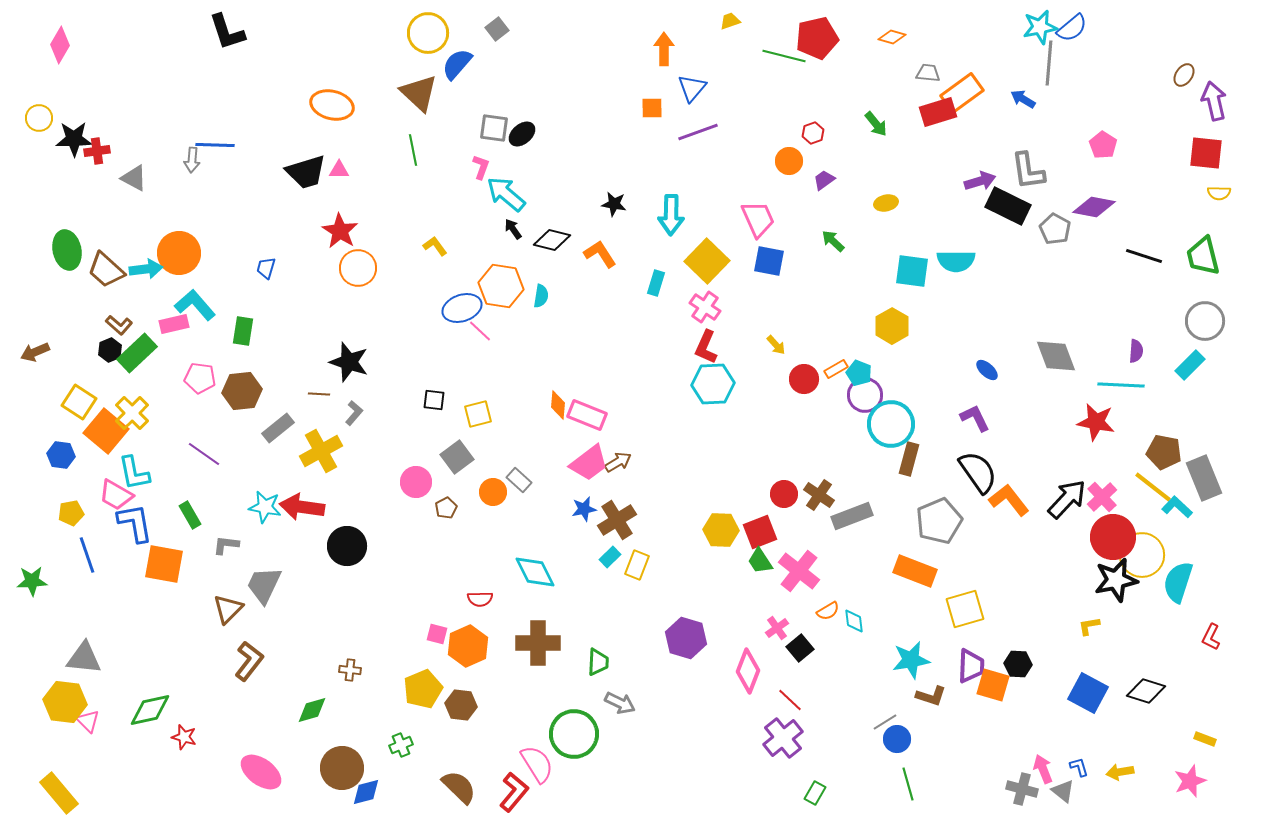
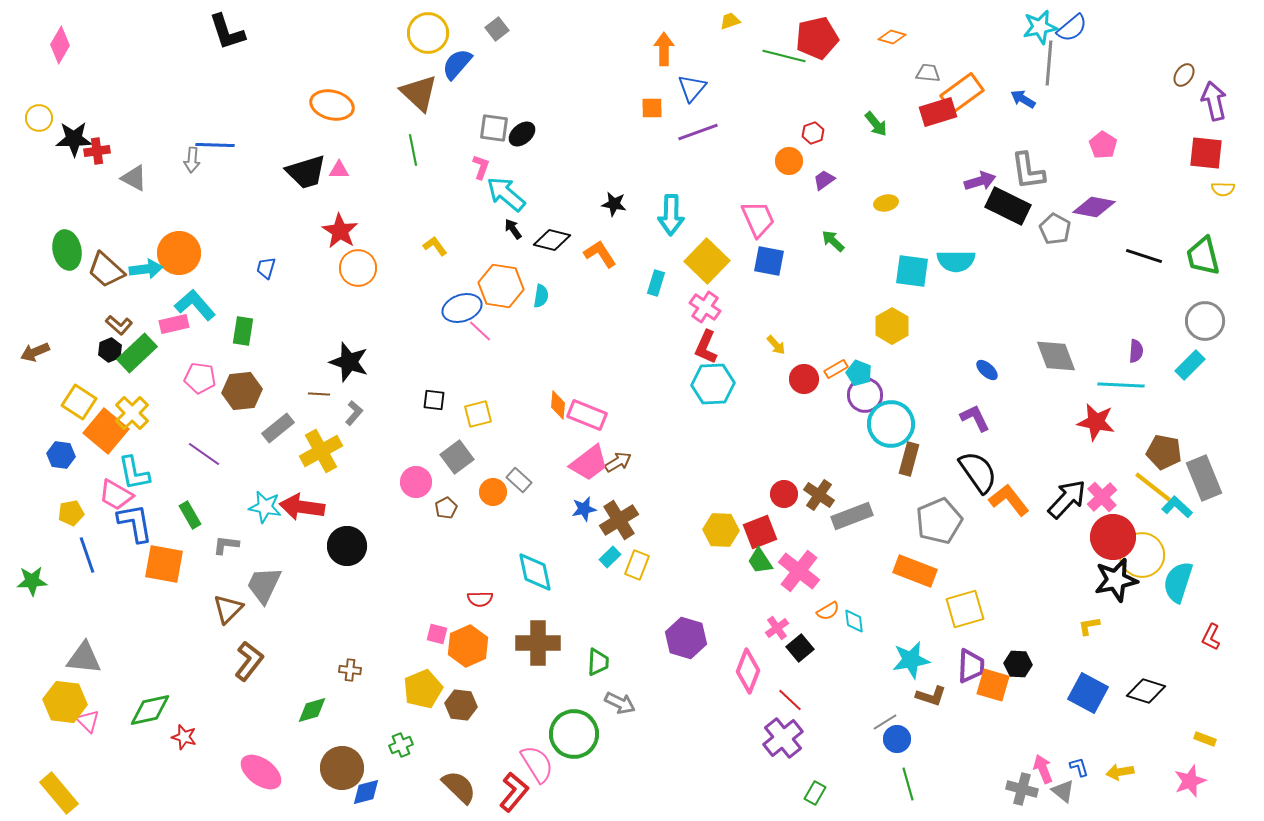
yellow semicircle at (1219, 193): moved 4 px right, 4 px up
brown cross at (617, 520): moved 2 px right
cyan diamond at (535, 572): rotated 15 degrees clockwise
